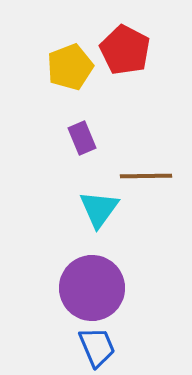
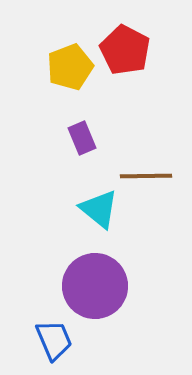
cyan triangle: rotated 27 degrees counterclockwise
purple circle: moved 3 px right, 2 px up
blue trapezoid: moved 43 px left, 7 px up
